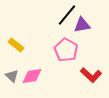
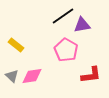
black line: moved 4 px left, 1 px down; rotated 15 degrees clockwise
red L-shape: rotated 50 degrees counterclockwise
